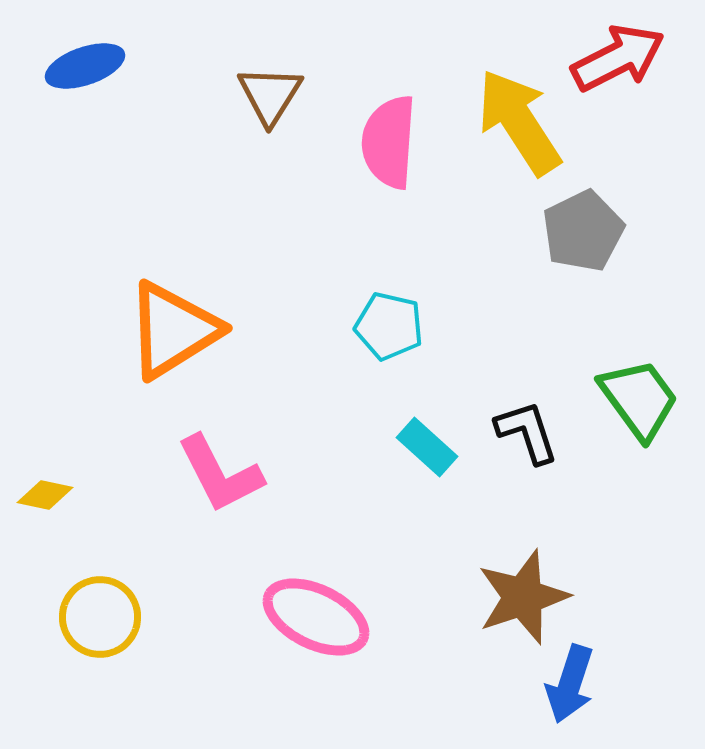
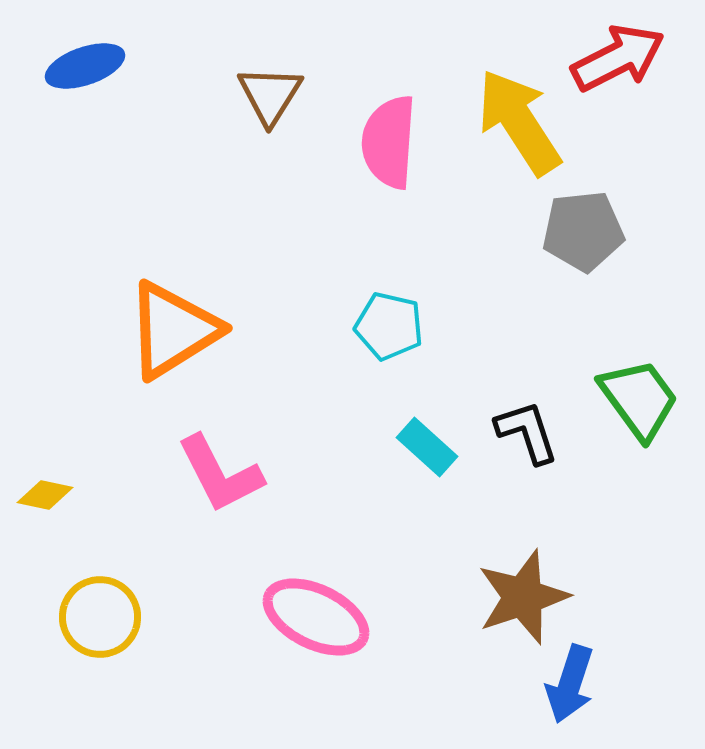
gray pentagon: rotated 20 degrees clockwise
